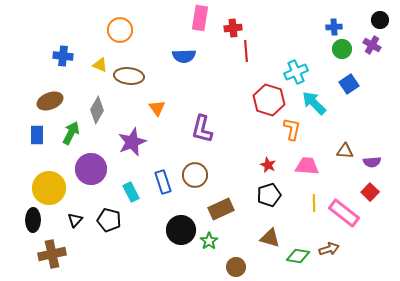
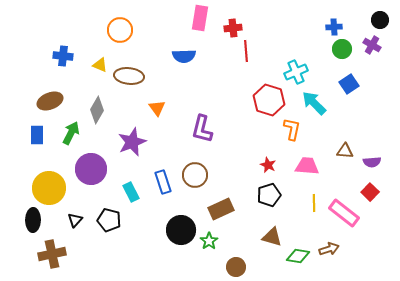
brown triangle at (270, 238): moved 2 px right, 1 px up
